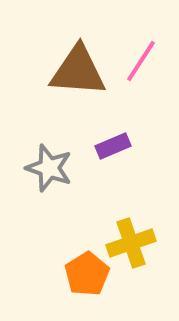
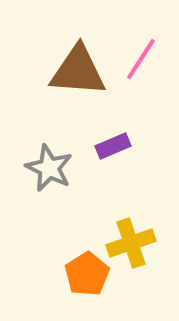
pink line: moved 2 px up
gray star: rotated 6 degrees clockwise
